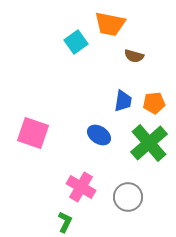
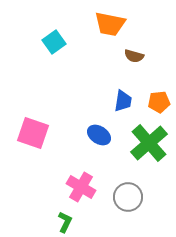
cyan square: moved 22 px left
orange pentagon: moved 5 px right, 1 px up
